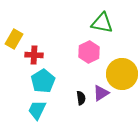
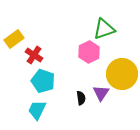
green triangle: moved 2 px right, 6 px down; rotated 30 degrees counterclockwise
yellow rectangle: rotated 24 degrees clockwise
red cross: rotated 30 degrees clockwise
cyan pentagon: rotated 20 degrees counterclockwise
purple triangle: rotated 24 degrees counterclockwise
